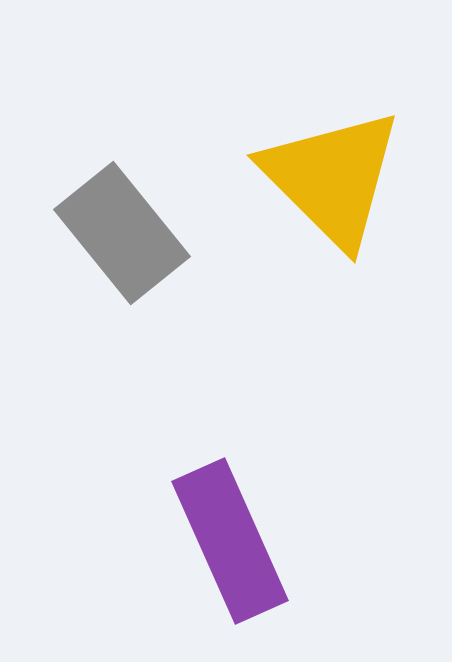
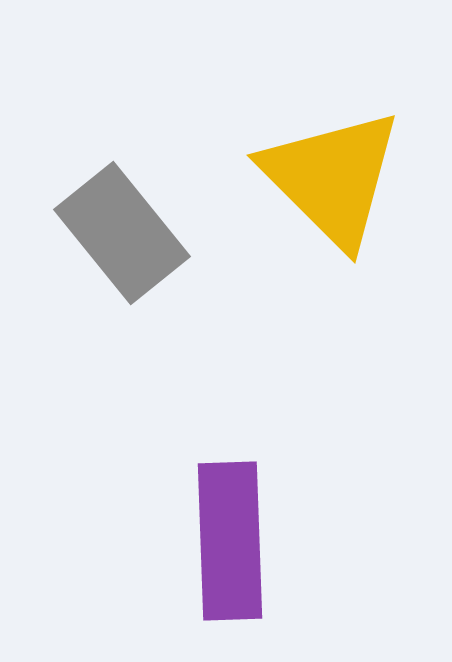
purple rectangle: rotated 22 degrees clockwise
